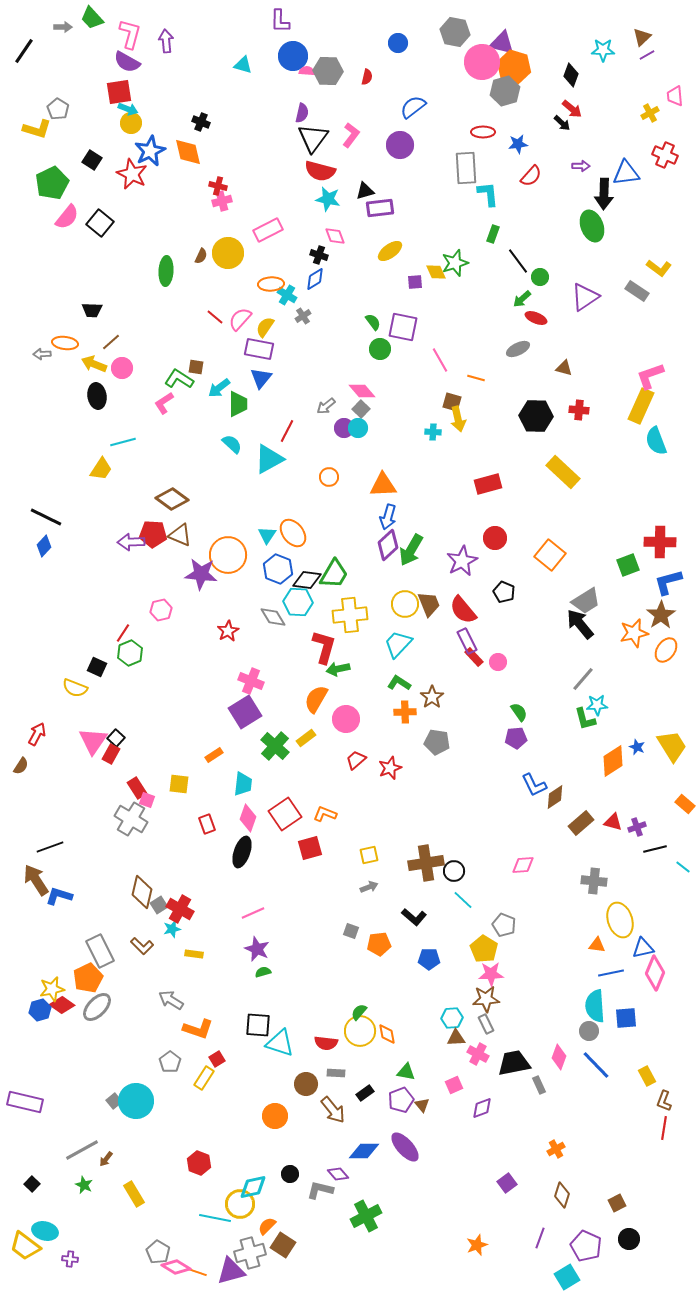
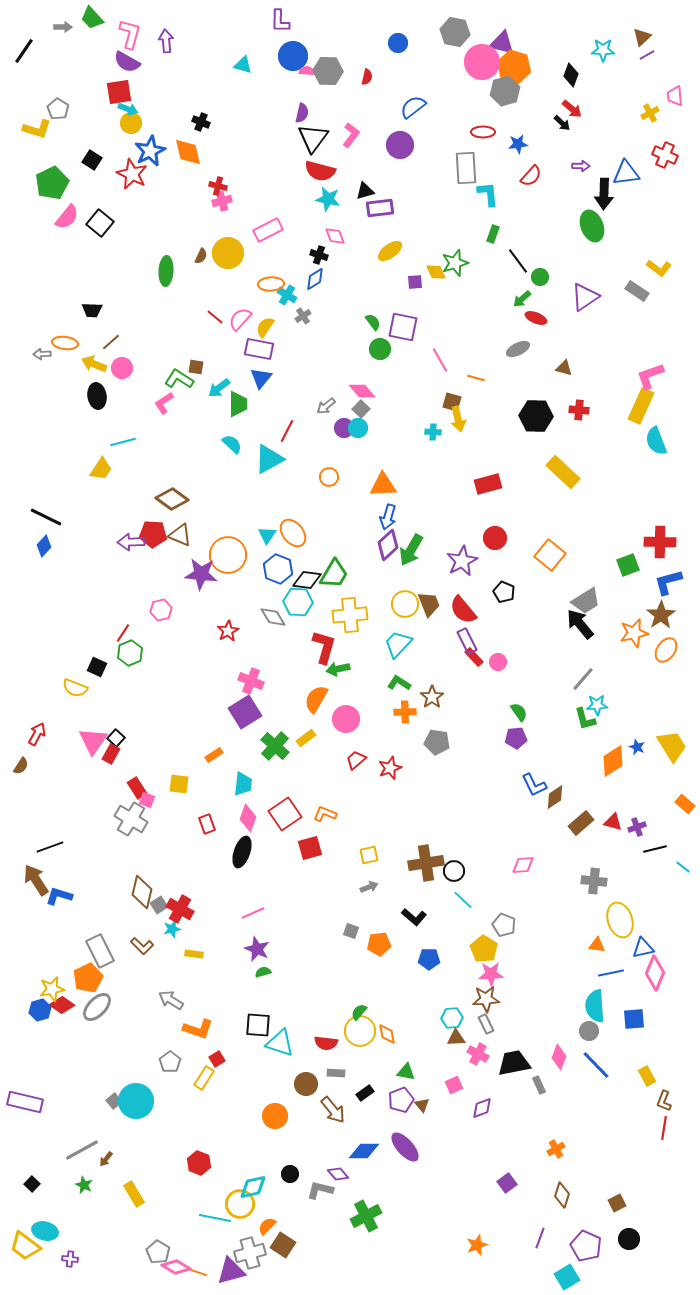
blue square at (626, 1018): moved 8 px right, 1 px down
